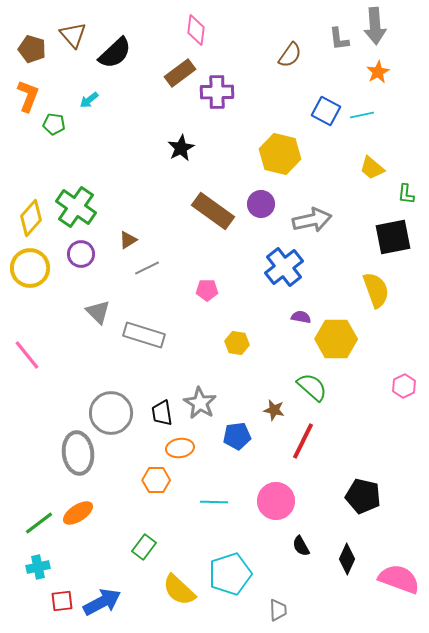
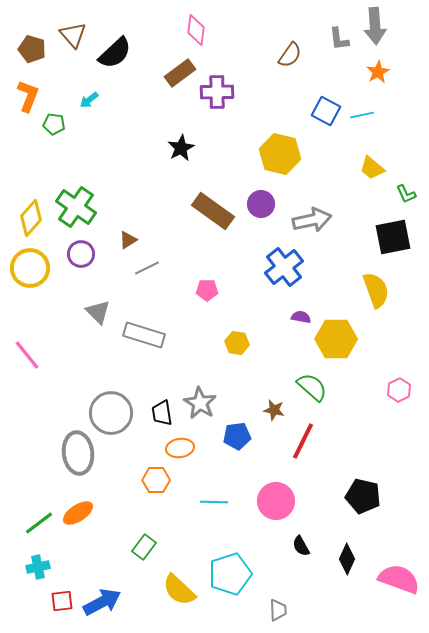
green L-shape at (406, 194): rotated 30 degrees counterclockwise
pink hexagon at (404, 386): moved 5 px left, 4 px down
